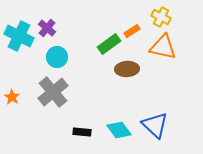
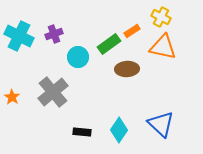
purple cross: moved 7 px right, 6 px down; rotated 30 degrees clockwise
cyan circle: moved 21 px right
blue triangle: moved 6 px right, 1 px up
cyan diamond: rotated 70 degrees clockwise
